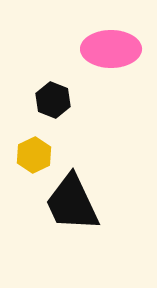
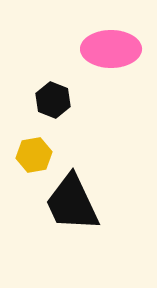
yellow hexagon: rotated 16 degrees clockwise
